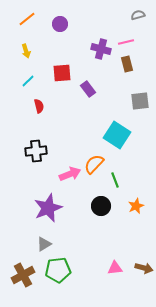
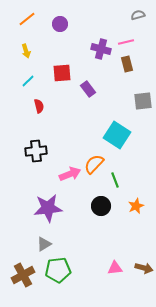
gray square: moved 3 px right
purple star: rotated 16 degrees clockwise
